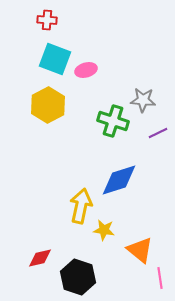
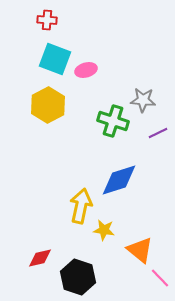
pink line: rotated 35 degrees counterclockwise
